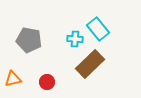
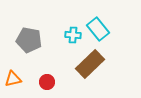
cyan cross: moved 2 px left, 4 px up
